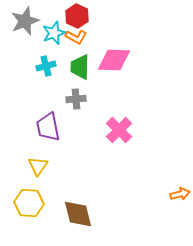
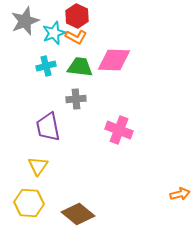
green trapezoid: rotated 96 degrees clockwise
pink cross: rotated 24 degrees counterclockwise
brown diamond: rotated 36 degrees counterclockwise
